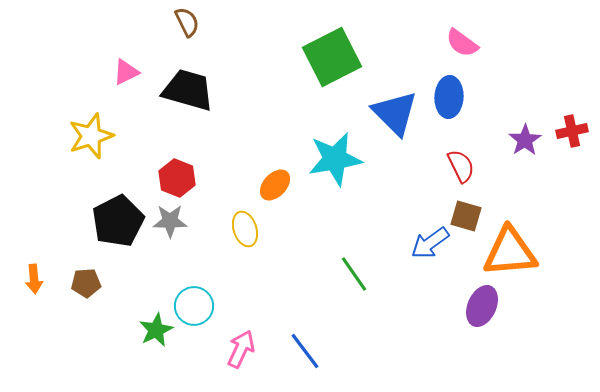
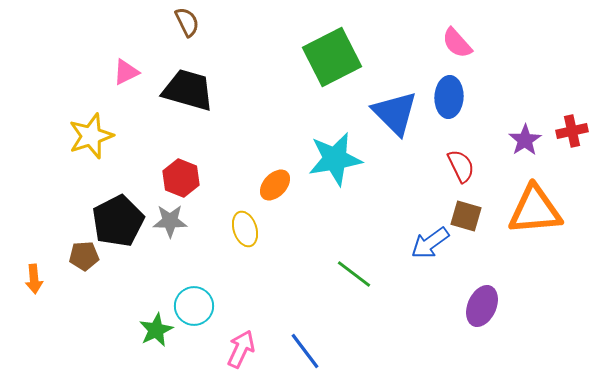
pink semicircle: moved 5 px left; rotated 12 degrees clockwise
red hexagon: moved 4 px right
orange triangle: moved 25 px right, 42 px up
green line: rotated 18 degrees counterclockwise
brown pentagon: moved 2 px left, 27 px up
